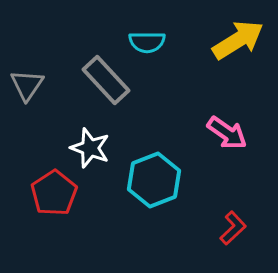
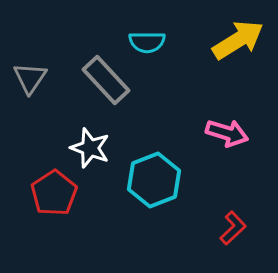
gray triangle: moved 3 px right, 7 px up
pink arrow: rotated 18 degrees counterclockwise
